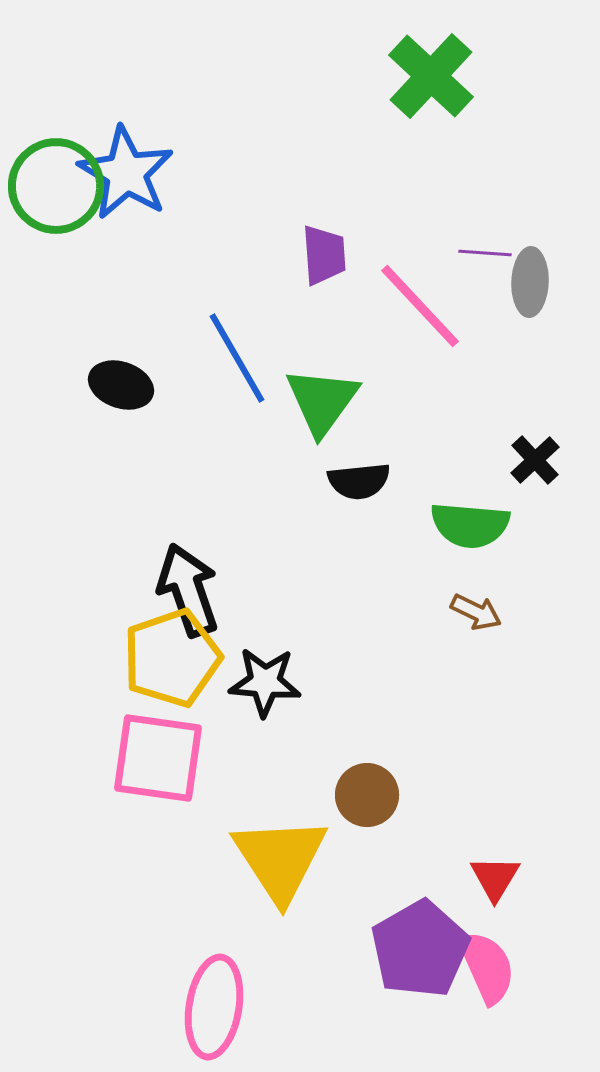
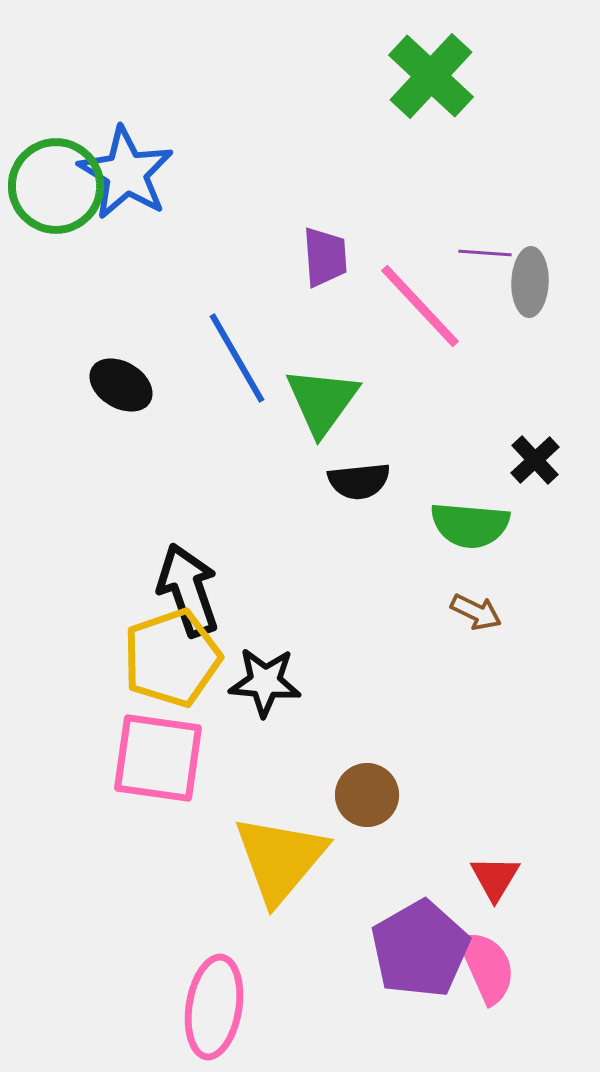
purple trapezoid: moved 1 px right, 2 px down
black ellipse: rotated 12 degrees clockwise
yellow triangle: rotated 13 degrees clockwise
